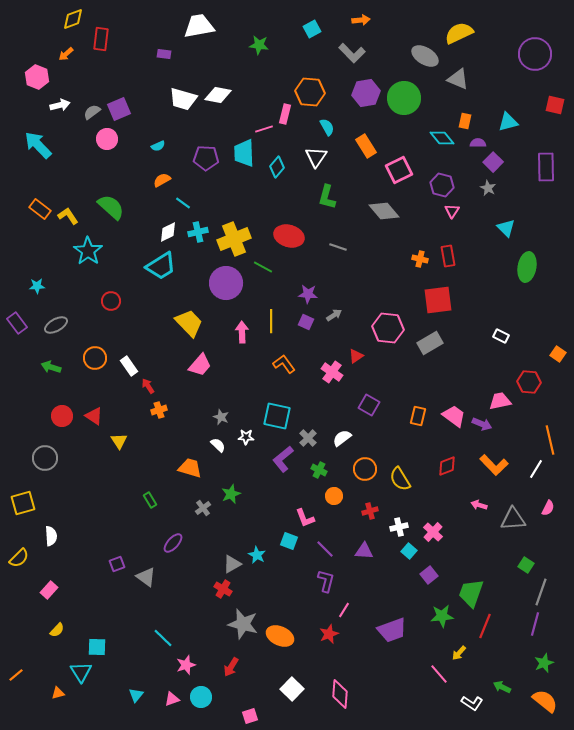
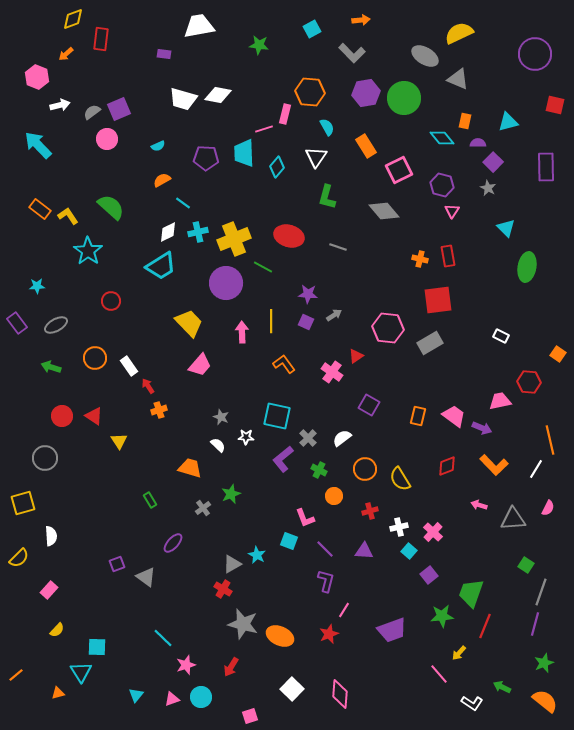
purple arrow at (482, 424): moved 4 px down
